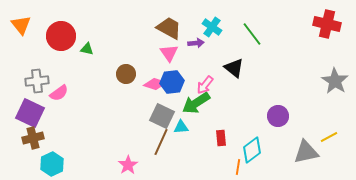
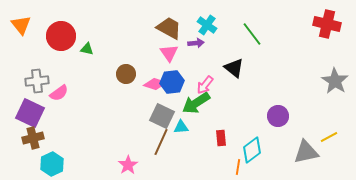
cyan cross: moved 5 px left, 2 px up
